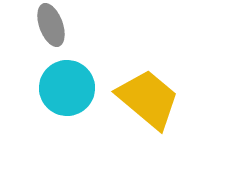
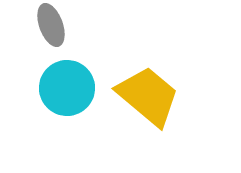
yellow trapezoid: moved 3 px up
